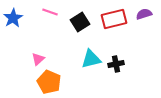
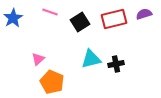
orange pentagon: moved 3 px right
